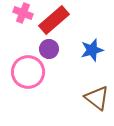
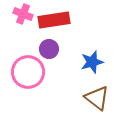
pink cross: moved 1 px down
red rectangle: rotated 32 degrees clockwise
blue star: moved 12 px down
